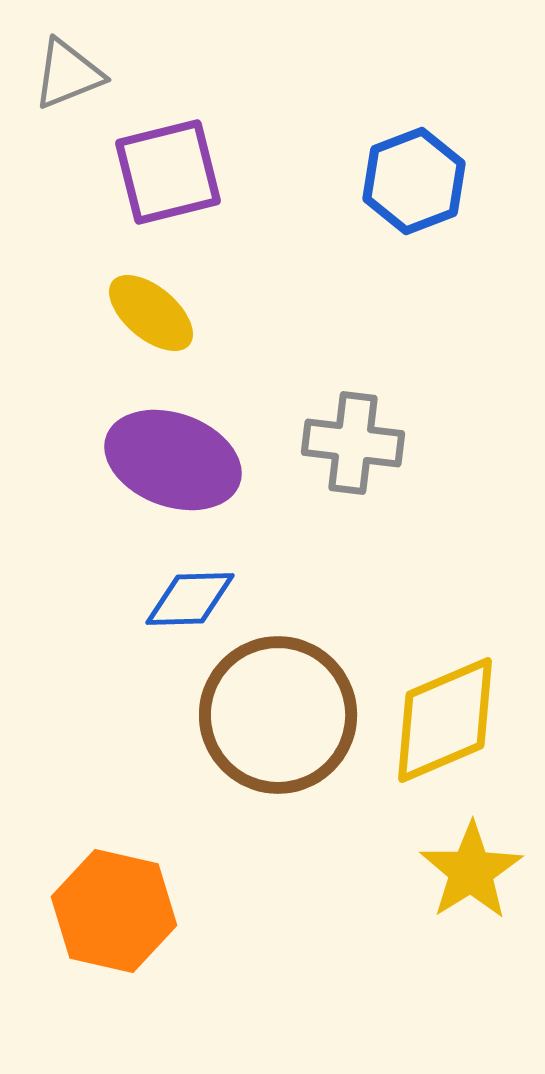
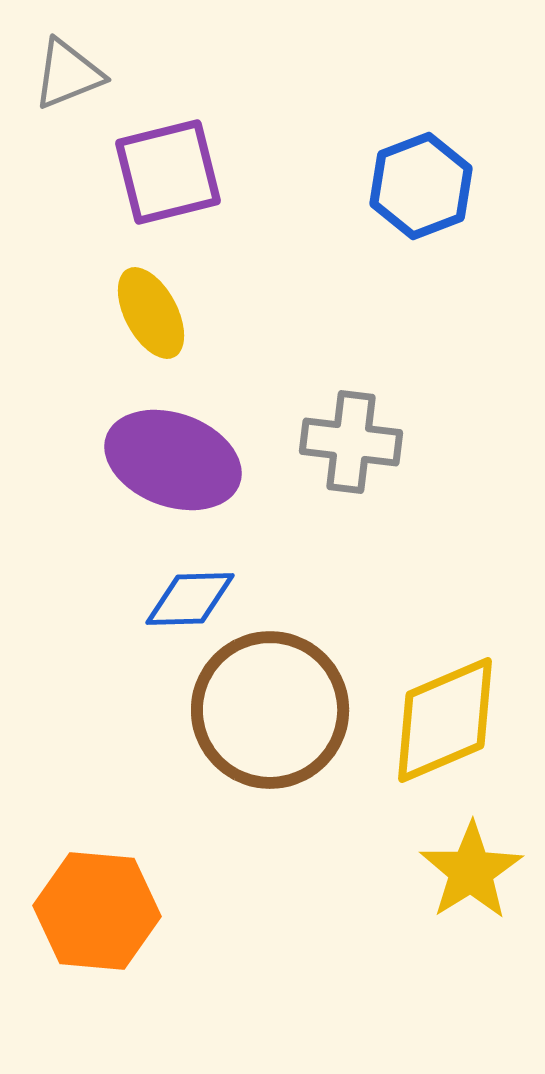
blue hexagon: moved 7 px right, 5 px down
yellow ellipse: rotated 22 degrees clockwise
gray cross: moved 2 px left, 1 px up
brown circle: moved 8 px left, 5 px up
orange hexagon: moved 17 px left; rotated 8 degrees counterclockwise
